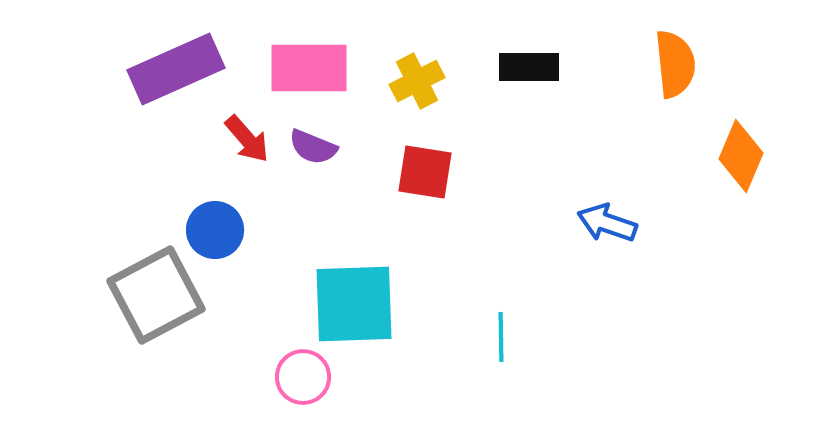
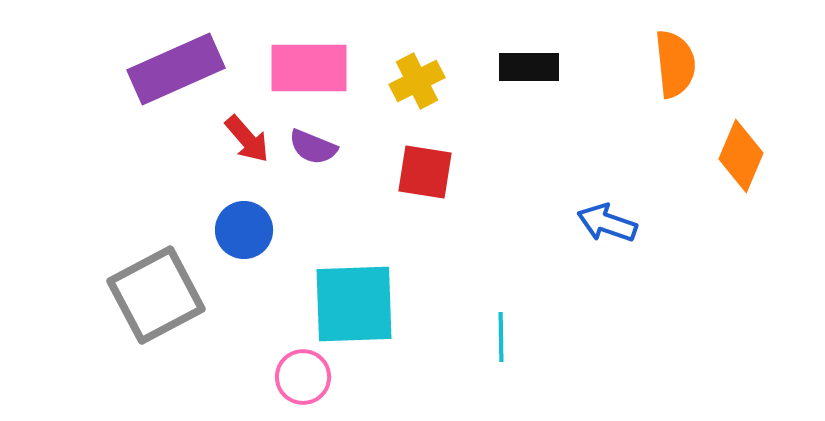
blue circle: moved 29 px right
